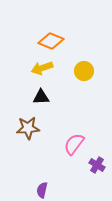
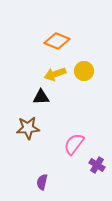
orange diamond: moved 6 px right
yellow arrow: moved 13 px right, 6 px down
purple semicircle: moved 8 px up
